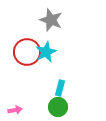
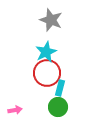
red circle: moved 20 px right, 21 px down
